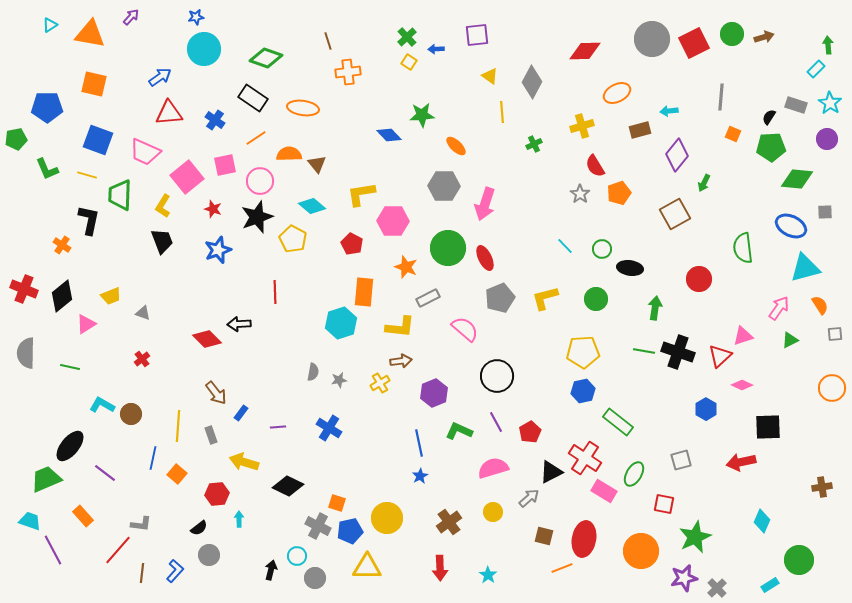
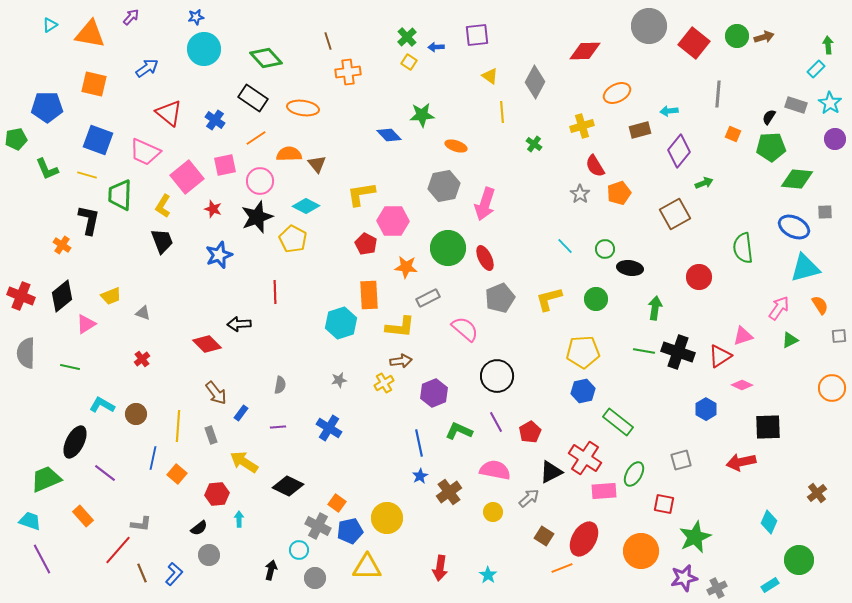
green circle at (732, 34): moved 5 px right, 2 px down
gray circle at (652, 39): moved 3 px left, 13 px up
red square at (694, 43): rotated 24 degrees counterclockwise
blue arrow at (436, 49): moved 2 px up
green diamond at (266, 58): rotated 28 degrees clockwise
blue arrow at (160, 77): moved 13 px left, 9 px up
gray diamond at (532, 82): moved 3 px right
gray line at (721, 97): moved 3 px left, 3 px up
red triangle at (169, 113): rotated 44 degrees clockwise
purple circle at (827, 139): moved 8 px right
green cross at (534, 144): rotated 28 degrees counterclockwise
orange ellipse at (456, 146): rotated 25 degrees counterclockwise
purple diamond at (677, 155): moved 2 px right, 4 px up
green arrow at (704, 183): rotated 138 degrees counterclockwise
gray hexagon at (444, 186): rotated 12 degrees counterclockwise
cyan diamond at (312, 206): moved 6 px left; rotated 12 degrees counterclockwise
blue ellipse at (791, 226): moved 3 px right, 1 px down
red pentagon at (352, 244): moved 14 px right
green circle at (602, 249): moved 3 px right
blue star at (218, 250): moved 1 px right, 5 px down
orange star at (406, 267): rotated 15 degrees counterclockwise
red circle at (699, 279): moved 2 px up
red cross at (24, 289): moved 3 px left, 7 px down
orange rectangle at (364, 292): moved 5 px right, 3 px down; rotated 8 degrees counterclockwise
yellow L-shape at (545, 298): moved 4 px right, 1 px down
gray square at (835, 334): moved 4 px right, 2 px down
red diamond at (207, 339): moved 5 px down
red triangle at (720, 356): rotated 10 degrees clockwise
gray semicircle at (313, 372): moved 33 px left, 13 px down
yellow cross at (380, 383): moved 4 px right
brown circle at (131, 414): moved 5 px right
black ellipse at (70, 446): moved 5 px right, 4 px up; rotated 12 degrees counterclockwise
yellow arrow at (244, 462): rotated 16 degrees clockwise
pink semicircle at (493, 468): moved 2 px right, 2 px down; rotated 28 degrees clockwise
brown cross at (822, 487): moved 5 px left, 6 px down; rotated 30 degrees counterclockwise
pink rectangle at (604, 491): rotated 35 degrees counterclockwise
orange square at (337, 503): rotated 18 degrees clockwise
cyan diamond at (762, 521): moved 7 px right, 1 px down
brown cross at (449, 522): moved 30 px up
brown square at (544, 536): rotated 18 degrees clockwise
red ellipse at (584, 539): rotated 20 degrees clockwise
purple line at (53, 550): moved 11 px left, 9 px down
cyan circle at (297, 556): moved 2 px right, 6 px up
red arrow at (440, 568): rotated 10 degrees clockwise
blue L-shape at (175, 571): moved 1 px left, 3 px down
brown line at (142, 573): rotated 30 degrees counterclockwise
gray cross at (717, 588): rotated 18 degrees clockwise
